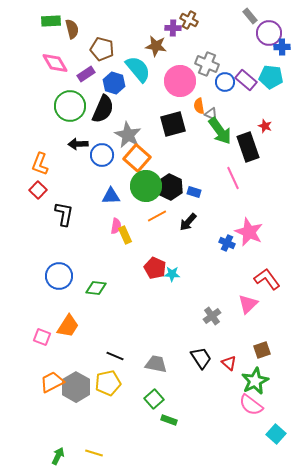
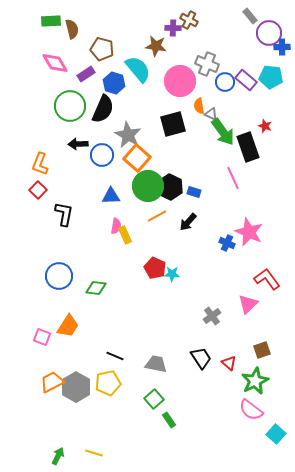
green arrow at (220, 131): moved 3 px right, 1 px down
green circle at (146, 186): moved 2 px right
pink semicircle at (251, 405): moved 5 px down
green rectangle at (169, 420): rotated 35 degrees clockwise
